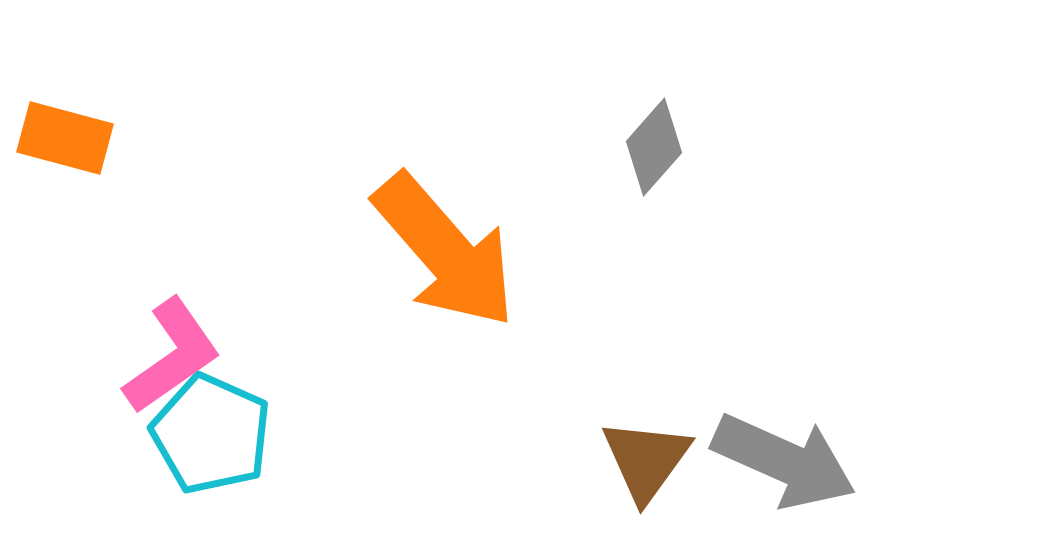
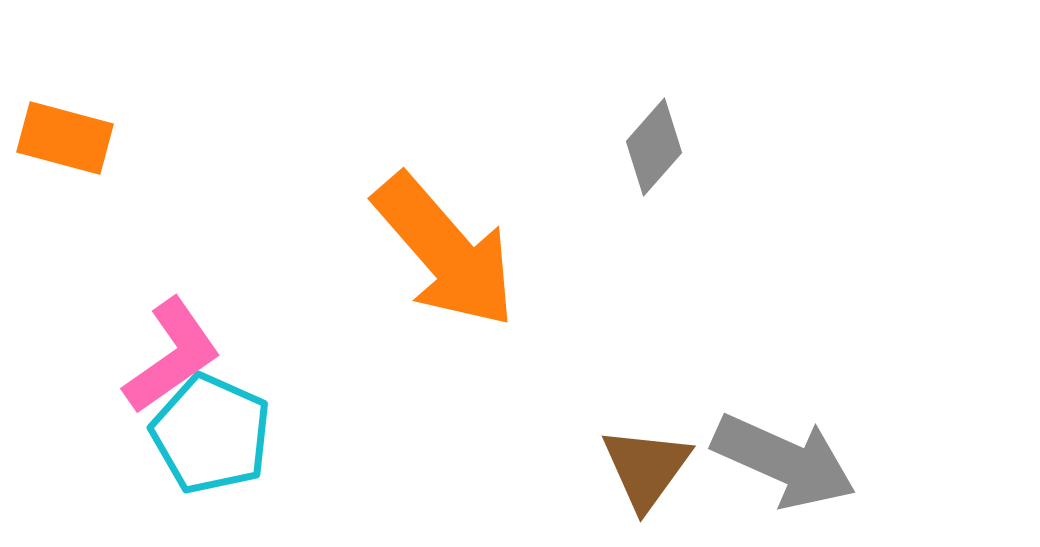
brown triangle: moved 8 px down
